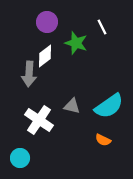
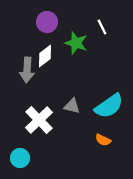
gray arrow: moved 2 px left, 4 px up
white cross: rotated 12 degrees clockwise
